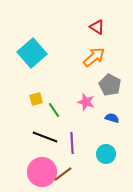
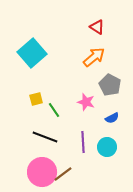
blue semicircle: rotated 136 degrees clockwise
purple line: moved 11 px right, 1 px up
cyan circle: moved 1 px right, 7 px up
